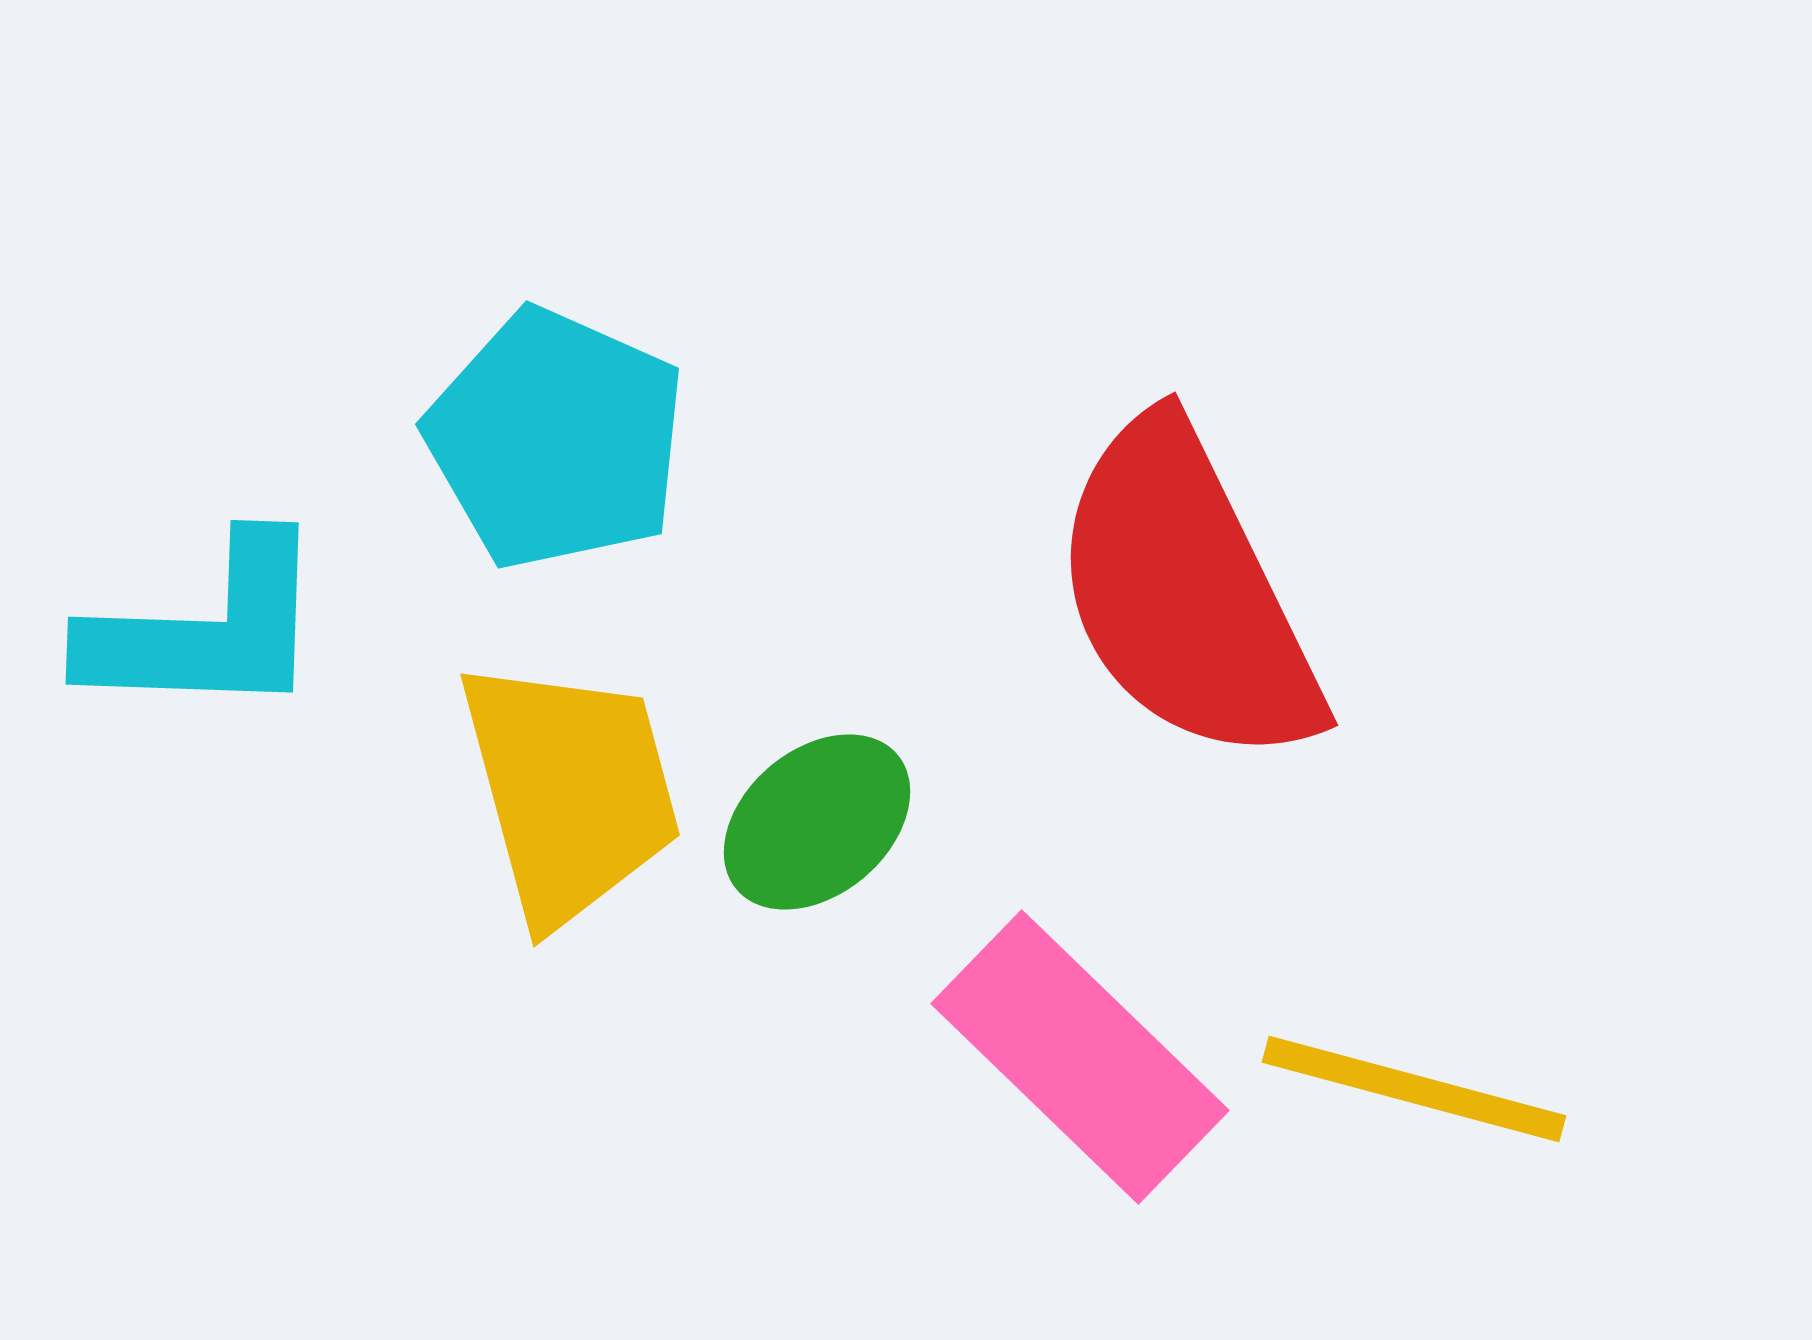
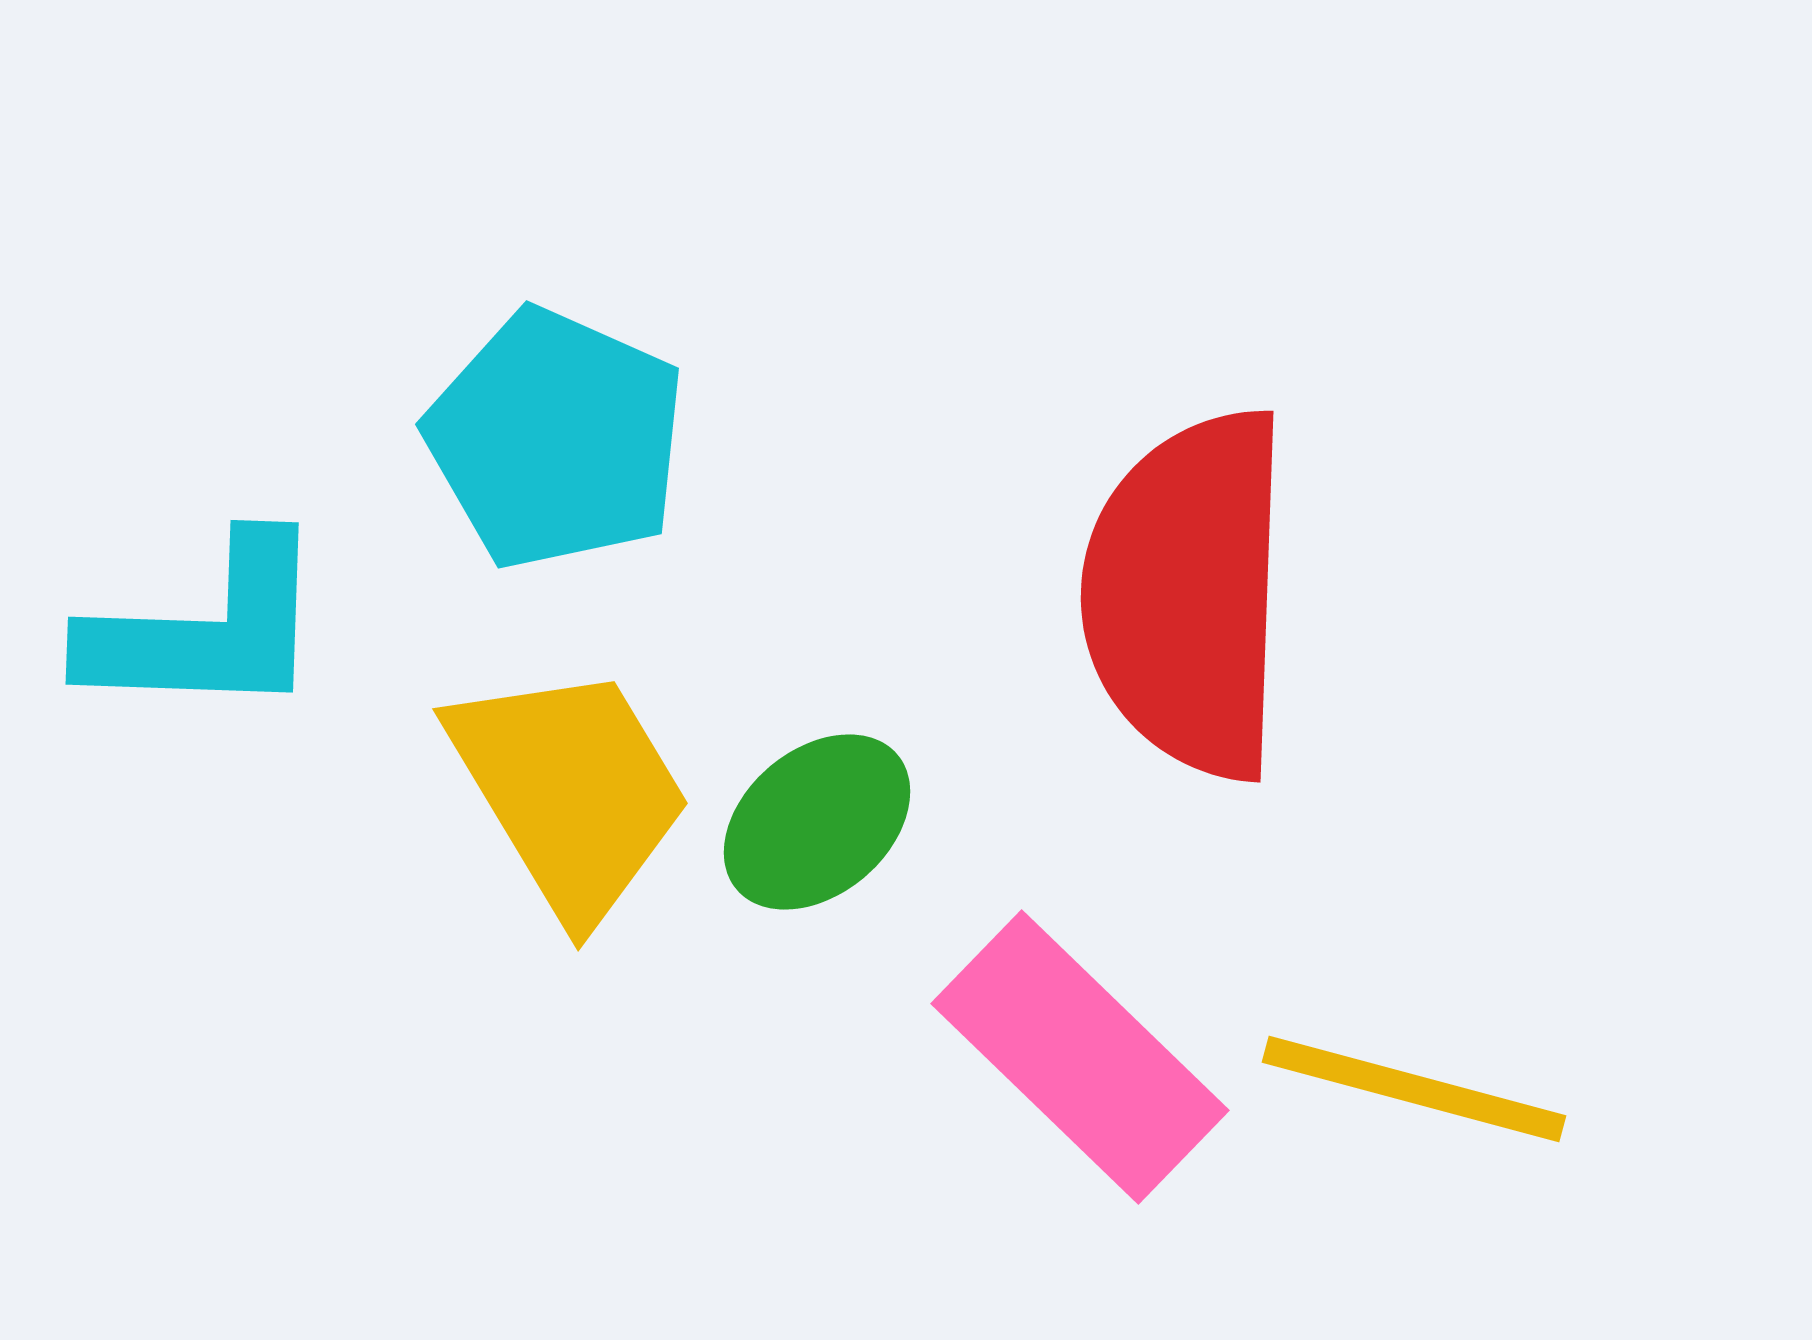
red semicircle: moved 2 px right, 1 px down; rotated 28 degrees clockwise
yellow trapezoid: rotated 16 degrees counterclockwise
